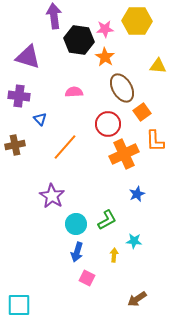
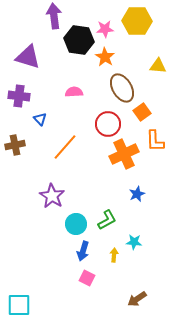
cyan star: moved 1 px down
blue arrow: moved 6 px right, 1 px up
